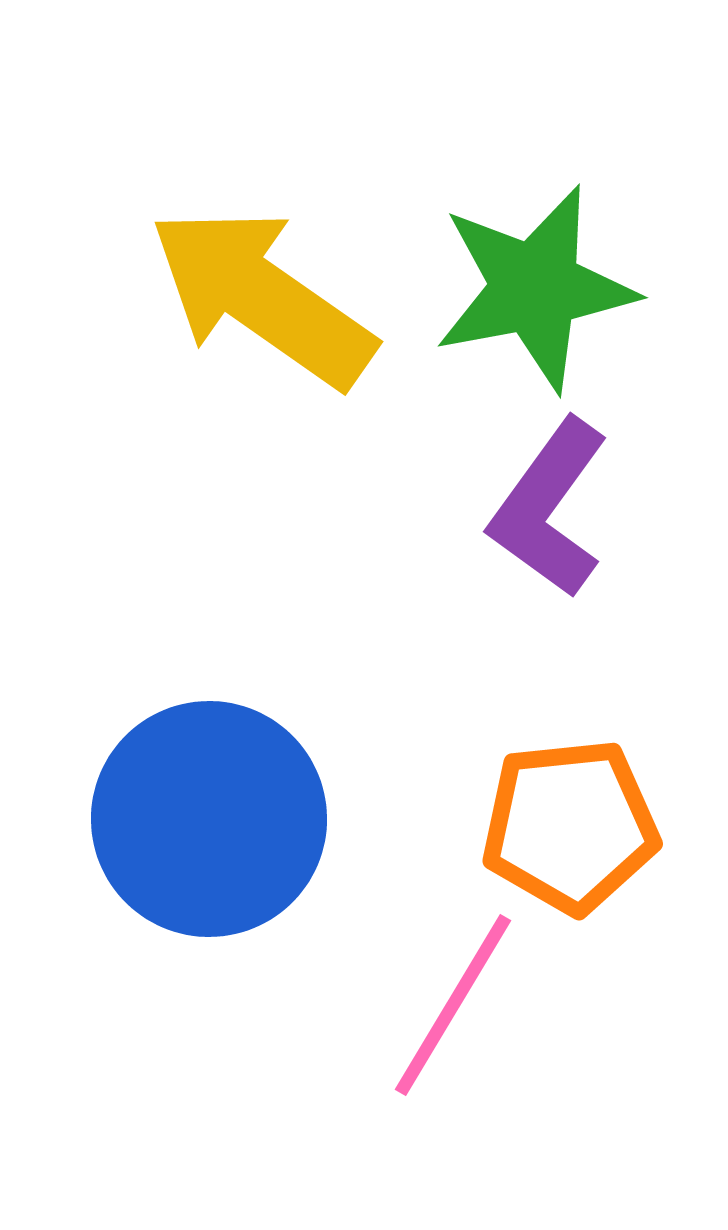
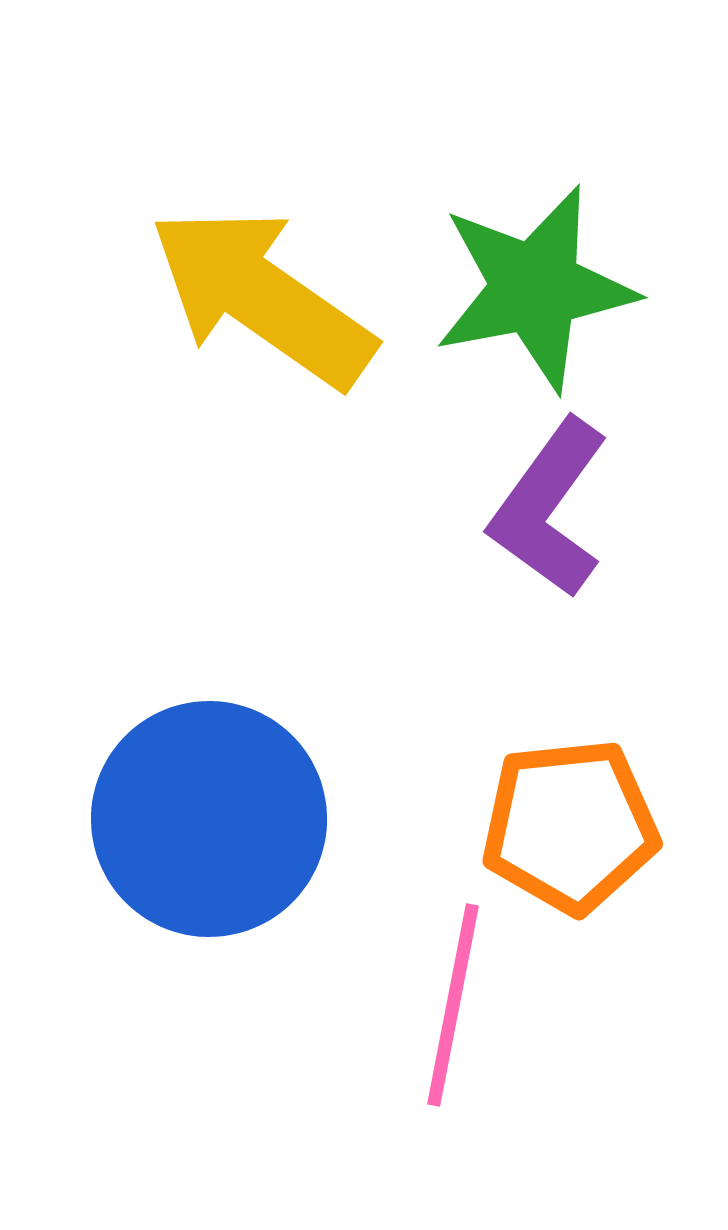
pink line: rotated 20 degrees counterclockwise
